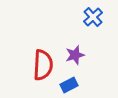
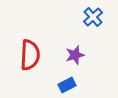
red semicircle: moved 13 px left, 10 px up
blue rectangle: moved 2 px left
